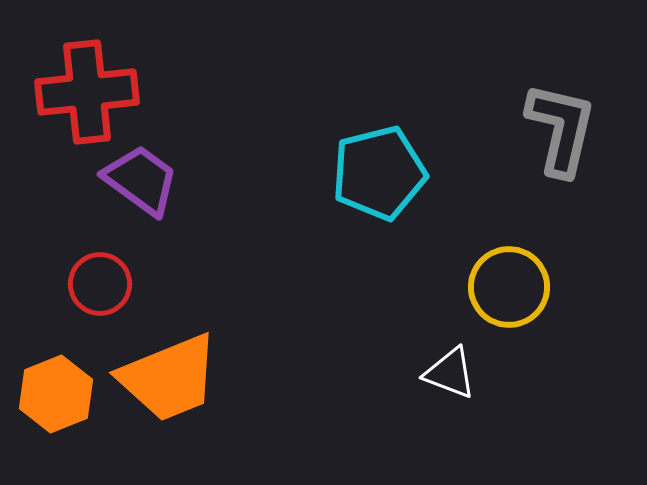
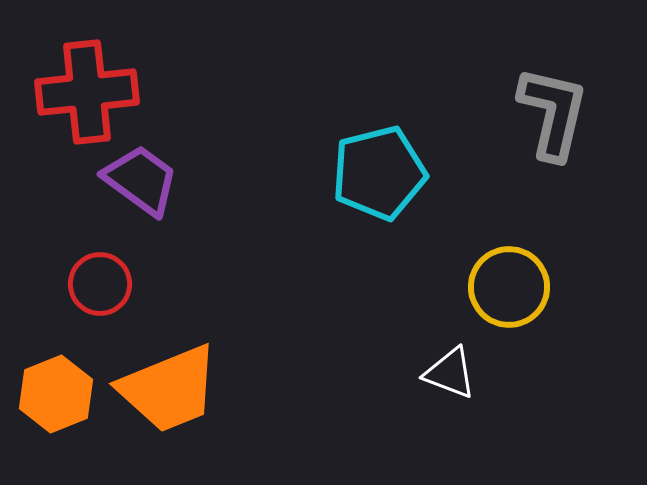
gray L-shape: moved 8 px left, 16 px up
orange trapezoid: moved 11 px down
